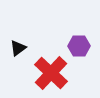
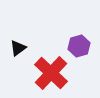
purple hexagon: rotated 15 degrees counterclockwise
